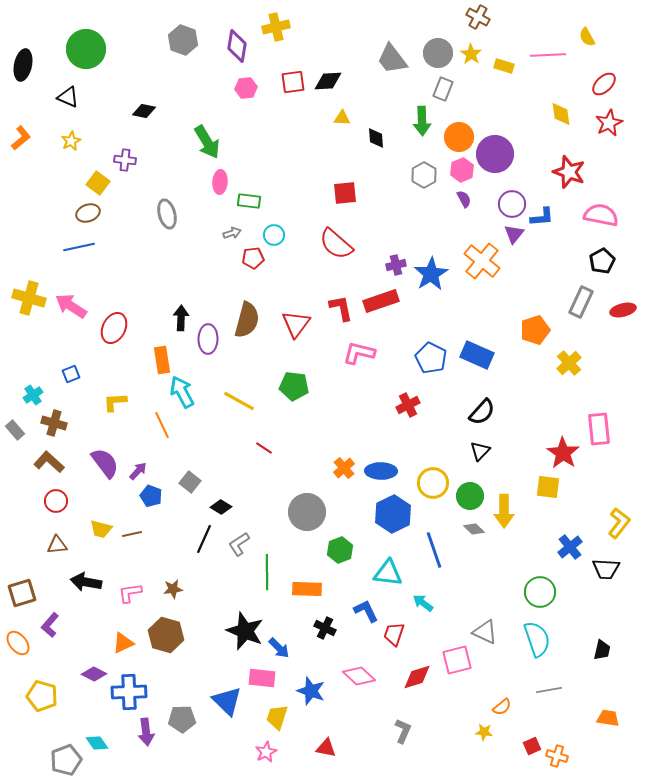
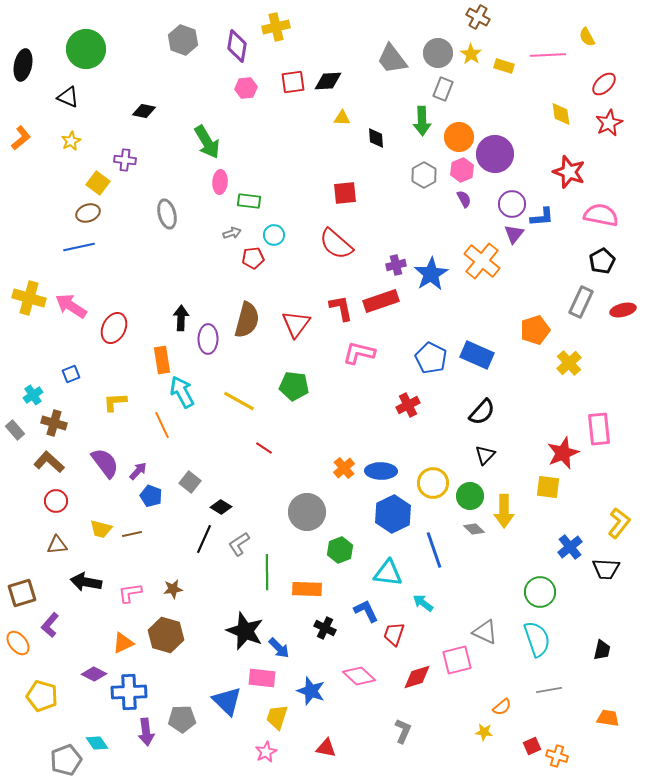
black triangle at (480, 451): moved 5 px right, 4 px down
red star at (563, 453): rotated 16 degrees clockwise
